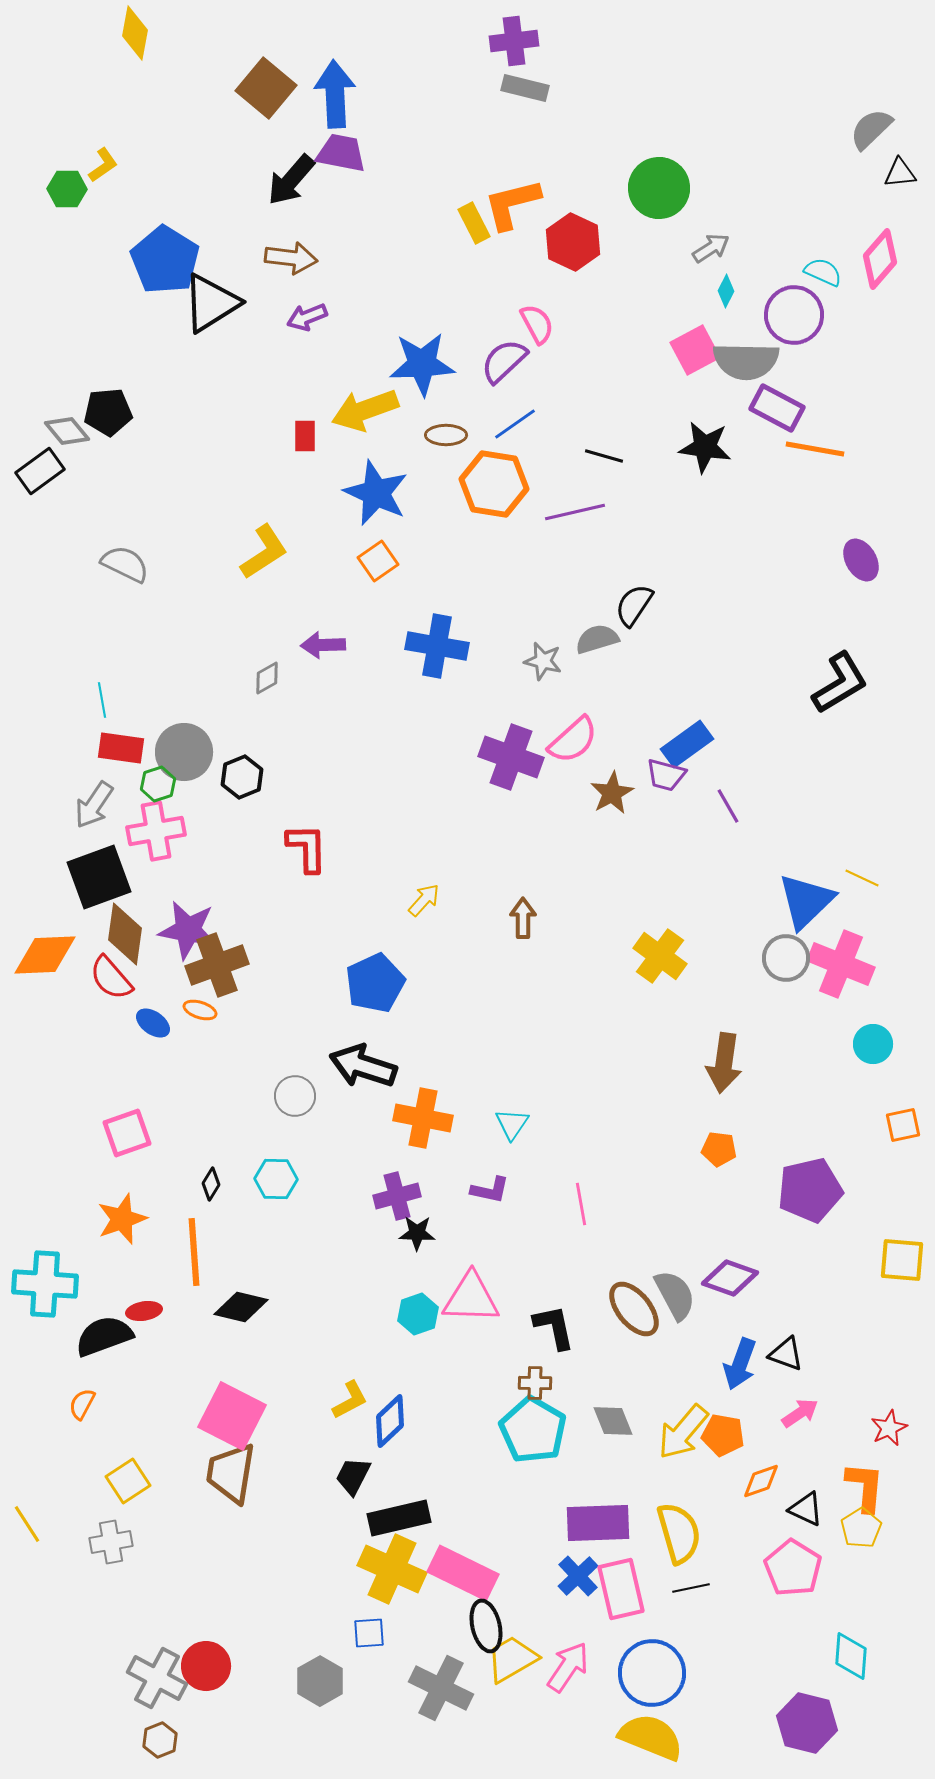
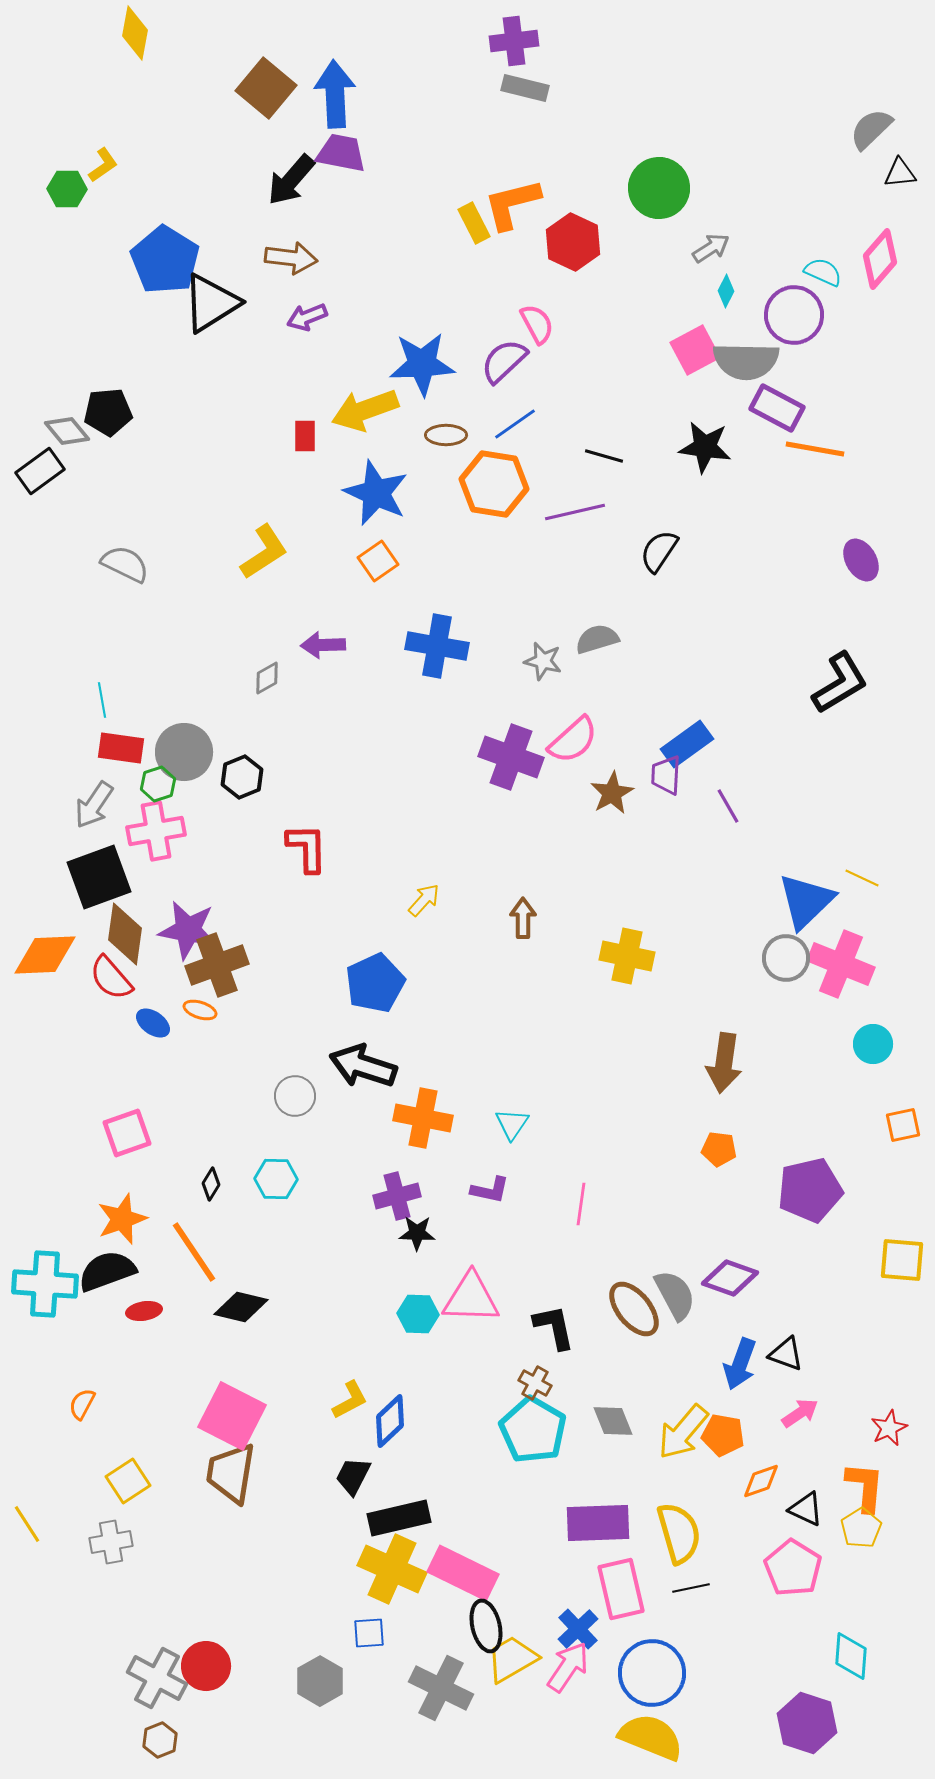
black semicircle at (634, 605): moved 25 px right, 54 px up
purple trapezoid at (666, 775): rotated 78 degrees clockwise
yellow cross at (660, 956): moved 33 px left; rotated 24 degrees counterclockwise
pink line at (581, 1204): rotated 18 degrees clockwise
orange line at (194, 1252): rotated 30 degrees counterclockwise
cyan hexagon at (418, 1314): rotated 21 degrees clockwise
black semicircle at (104, 1336): moved 3 px right, 65 px up
brown cross at (535, 1383): rotated 28 degrees clockwise
blue cross at (578, 1576): moved 53 px down
purple hexagon at (807, 1723): rotated 4 degrees clockwise
